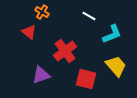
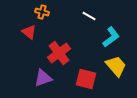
orange cross: rotated 16 degrees counterclockwise
cyan L-shape: moved 1 px left, 3 px down; rotated 15 degrees counterclockwise
red cross: moved 6 px left, 2 px down
purple triangle: moved 2 px right, 3 px down
